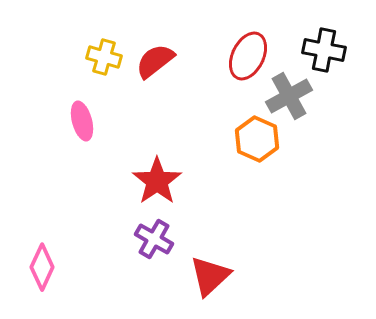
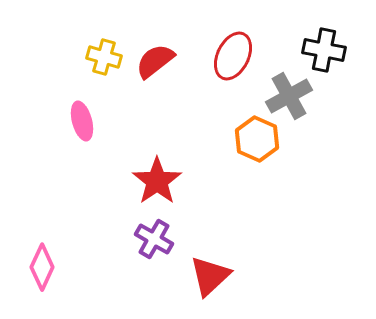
red ellipse: moved 15 px left
